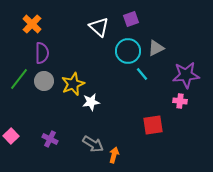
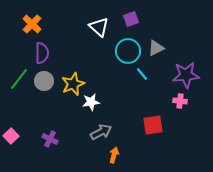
gray arrow: moved 8 px right, 12 px up; rotated 60 degrees counterclockwise
